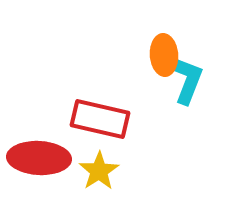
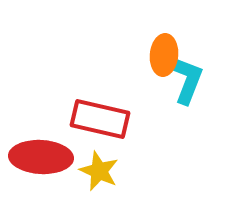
orange ellipse: rotated 9 degrees clockwise
red ellipse: moved 2 px right, 1 px up
yellow star: rotated 15 degrees counterclockwise
